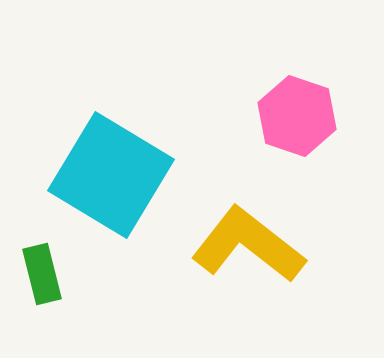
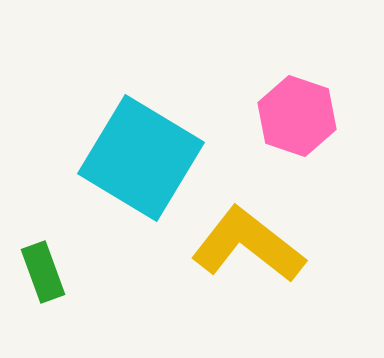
cyan square: moved 30 px right, 17 px up
green rectangle: moved 1 px right, 2 px up; rotated 6 degrees counterclockwise
